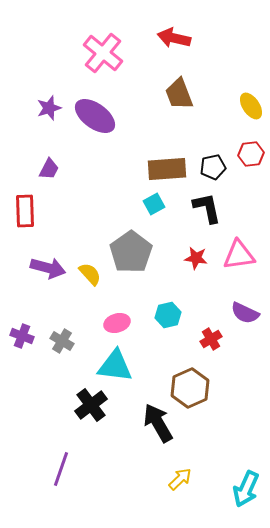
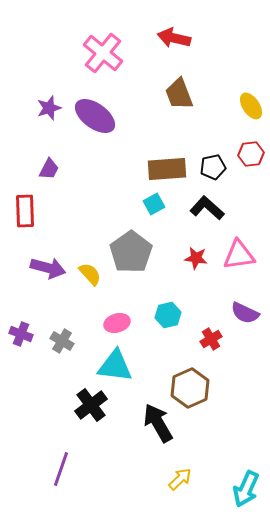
black L-shape: rotated 36 degrees counterclockwise
purple cross: moved 1 px left, 2 px up
